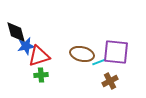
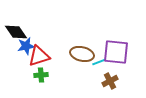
black diamond: rotated 20 degrees counterclockwise
